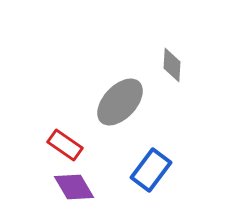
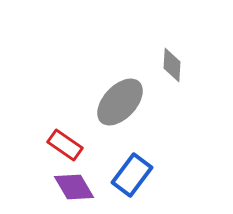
blue rectangle: moved 19 px left, 5 px down
